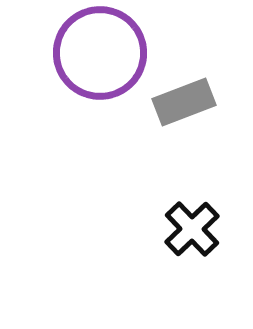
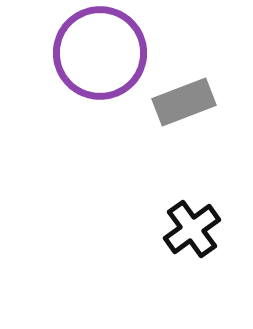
black cross: rotated 8 degrees clockwise
